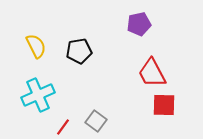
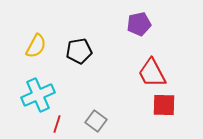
yellow semicircle: rotated 55 degrees clockwise
red line: moved 6 px left, 3 px up; rotated 18 degrees counterclockwise
